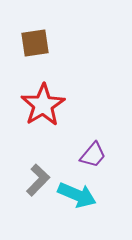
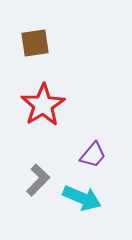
cyan arrow: moved 5 px right, 3 px down
